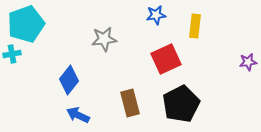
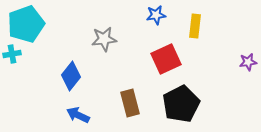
blue diamond: moved 2 px right, 4 px up
